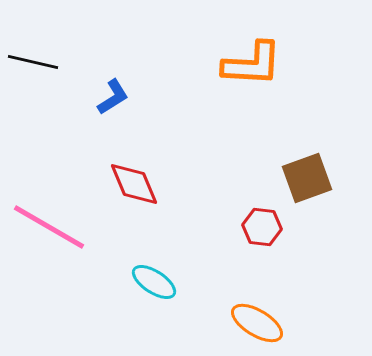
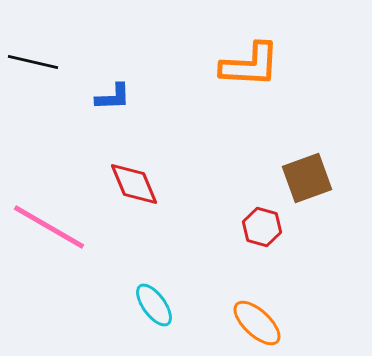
orange L-shape: moved 2 px left, 1 px down
blue L-shape: rotated 30 degrees clockwise
red hexagon: rotated 9 degrees clockwise
cyan ellipse: moved 23 px down; rotated 21 degrees clockwise
orange ellipse: rotated 12 degrees clockwise
